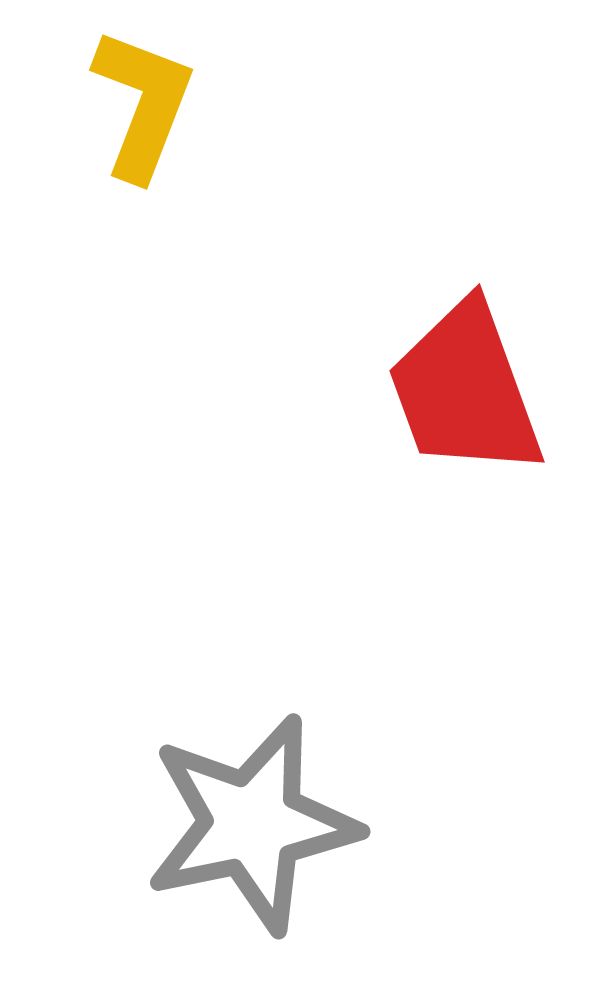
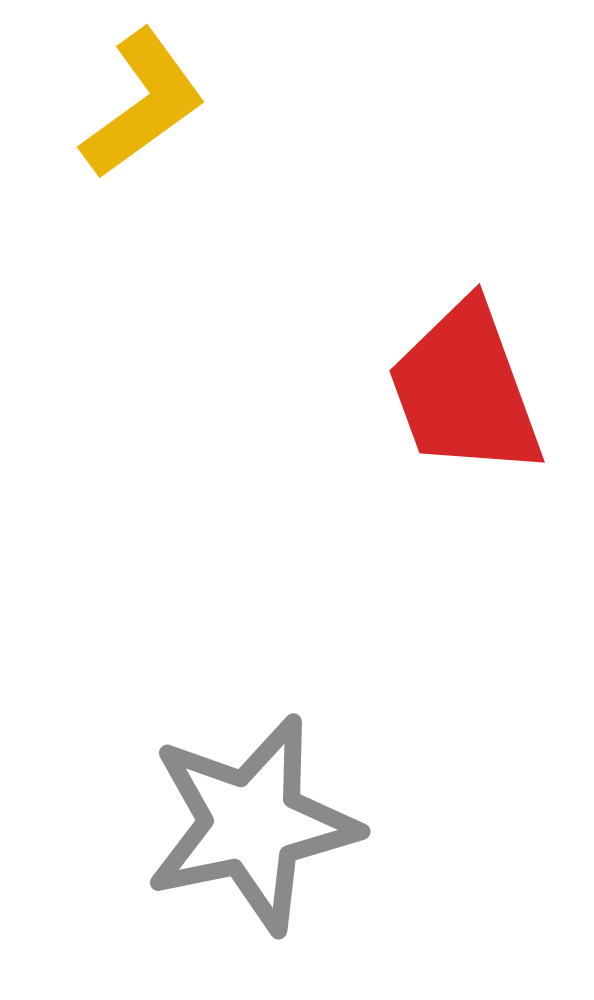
yellow L-shape: rotated 33 degrees clockwise
